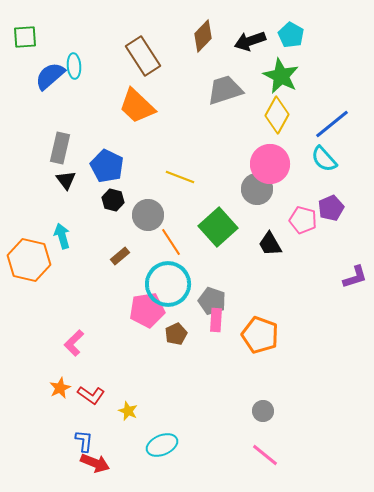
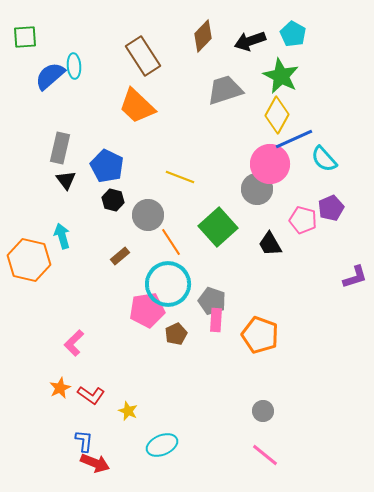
cyan pentagon at (291, 35): moved 2 px right, 1 px up
blue line at (332, 124): moved 38 px left, 15 px down; rotated 15 degrees clockwise
